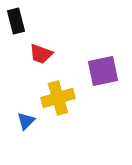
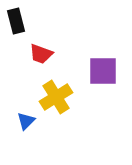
purple square: rotated 12 degrees clockwise
yellow cross: moved 2 px left, 1 px up; rotated 16 degrees counterclockwise
